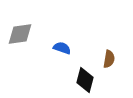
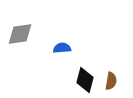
blue semicircle: rotated 24 degrees counterclockwise
brown semicircle: moved 2 px right, 22 px down
